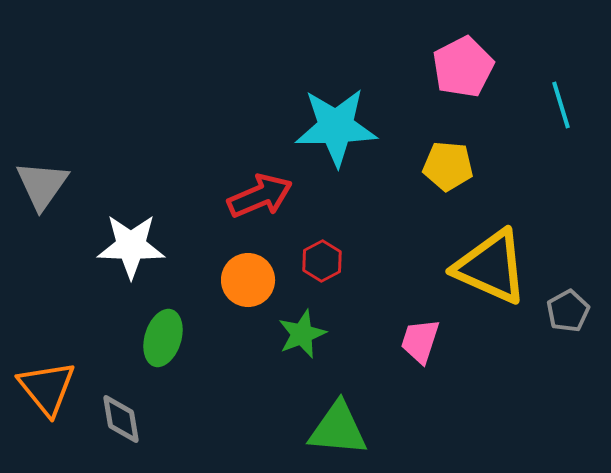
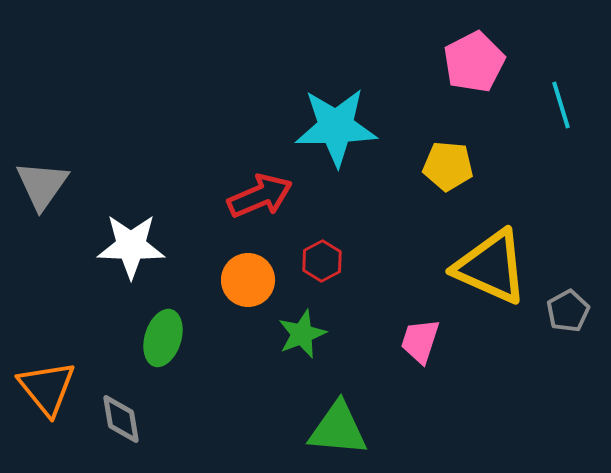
pink pentagon: moved 11 px right, 5 px up
